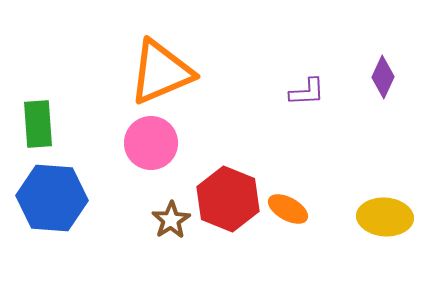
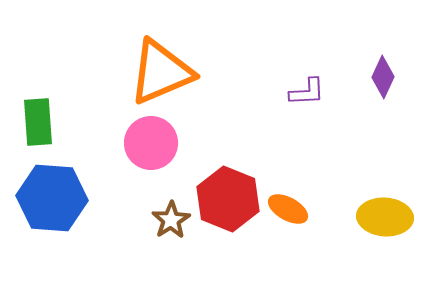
green rectangle: moved 2 px up
